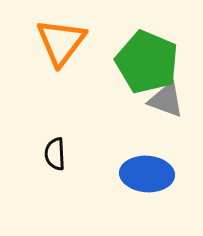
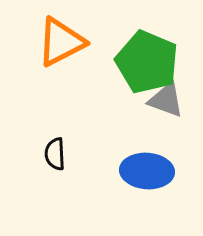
orange triangle: rotated 26 degrees clockwise
blue ellipse: moved 3 px up
